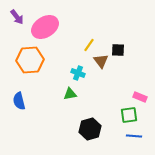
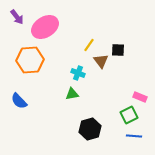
green triangle: moved 2 px right
blue semicircle: rotated 30 degrees counterclockwise
green square: rotated 18 degrees counterclockwise
